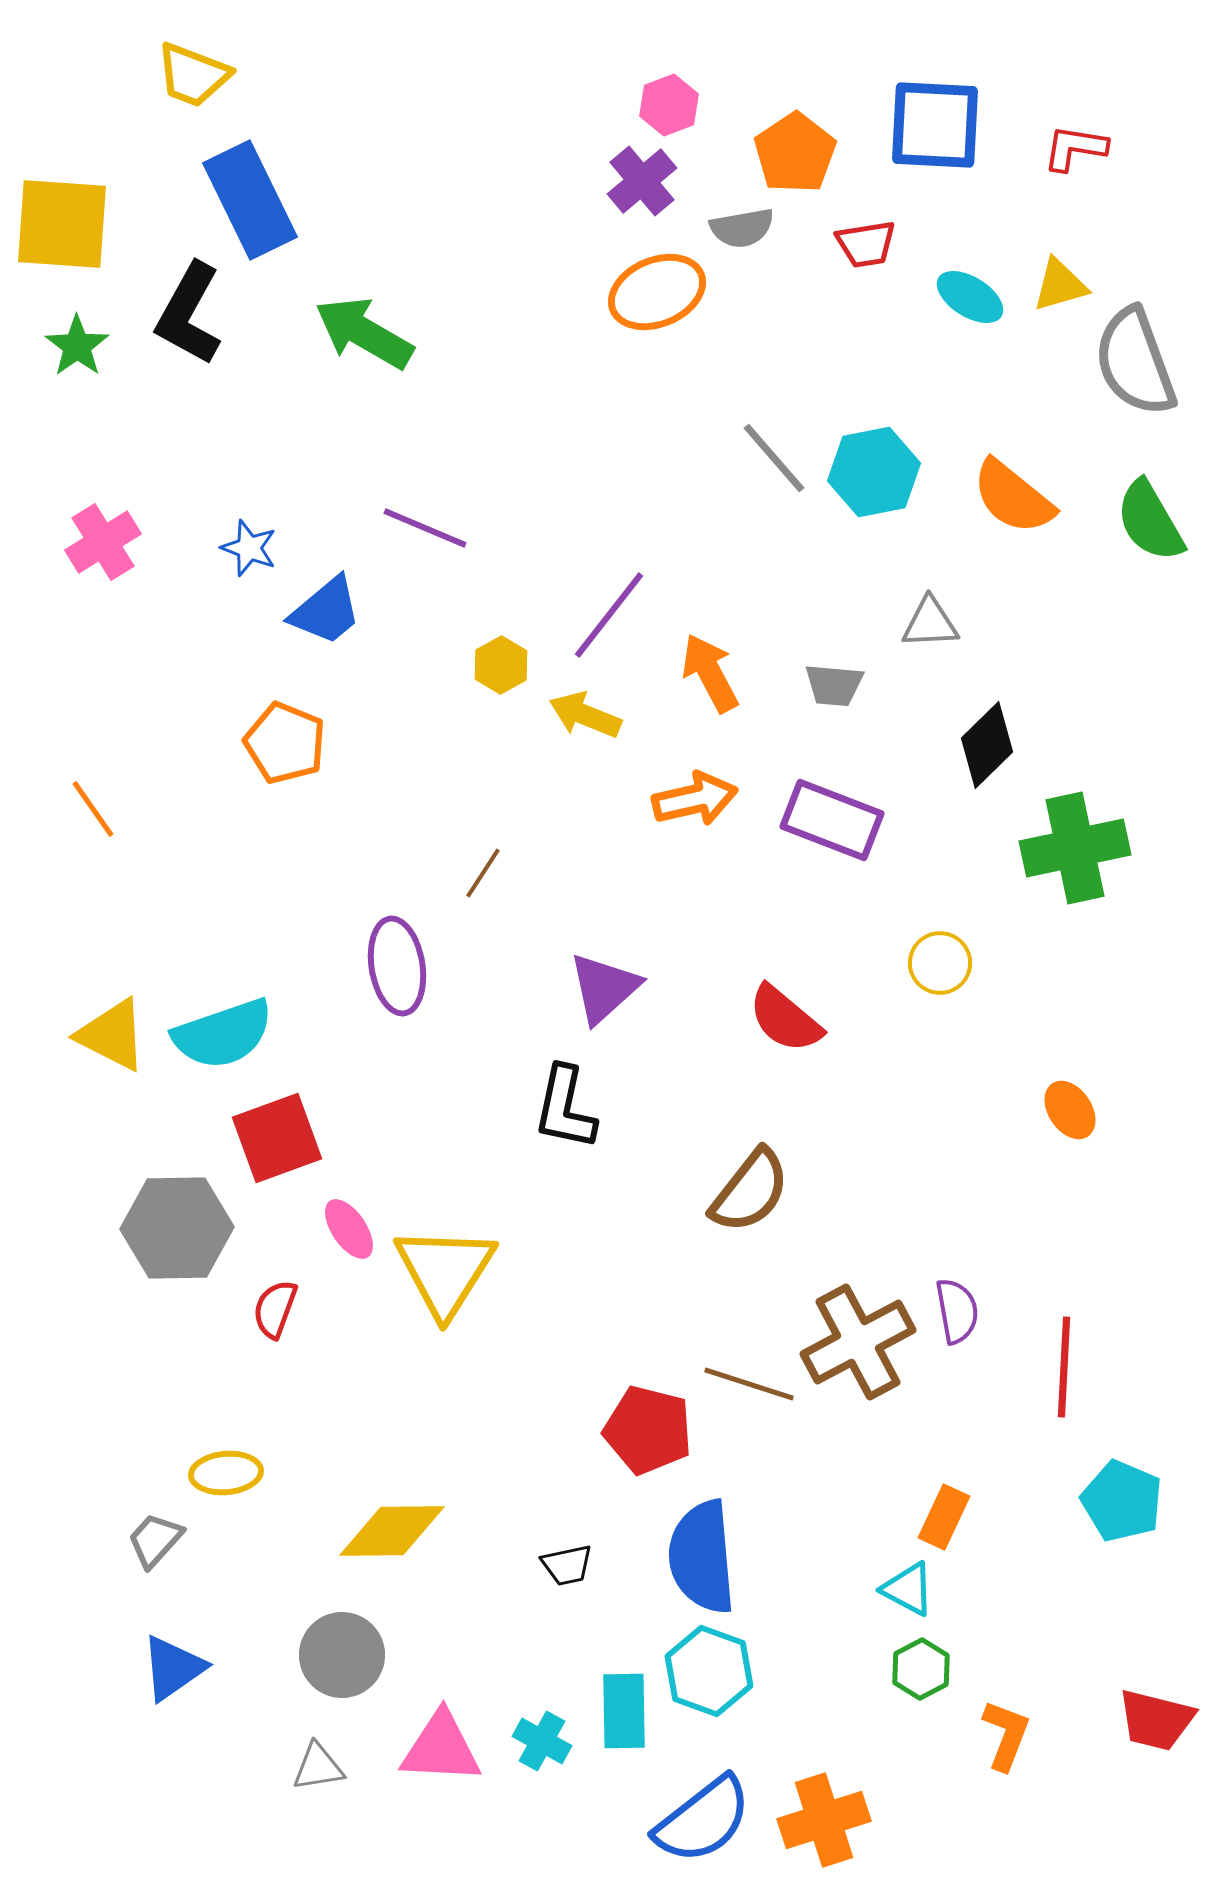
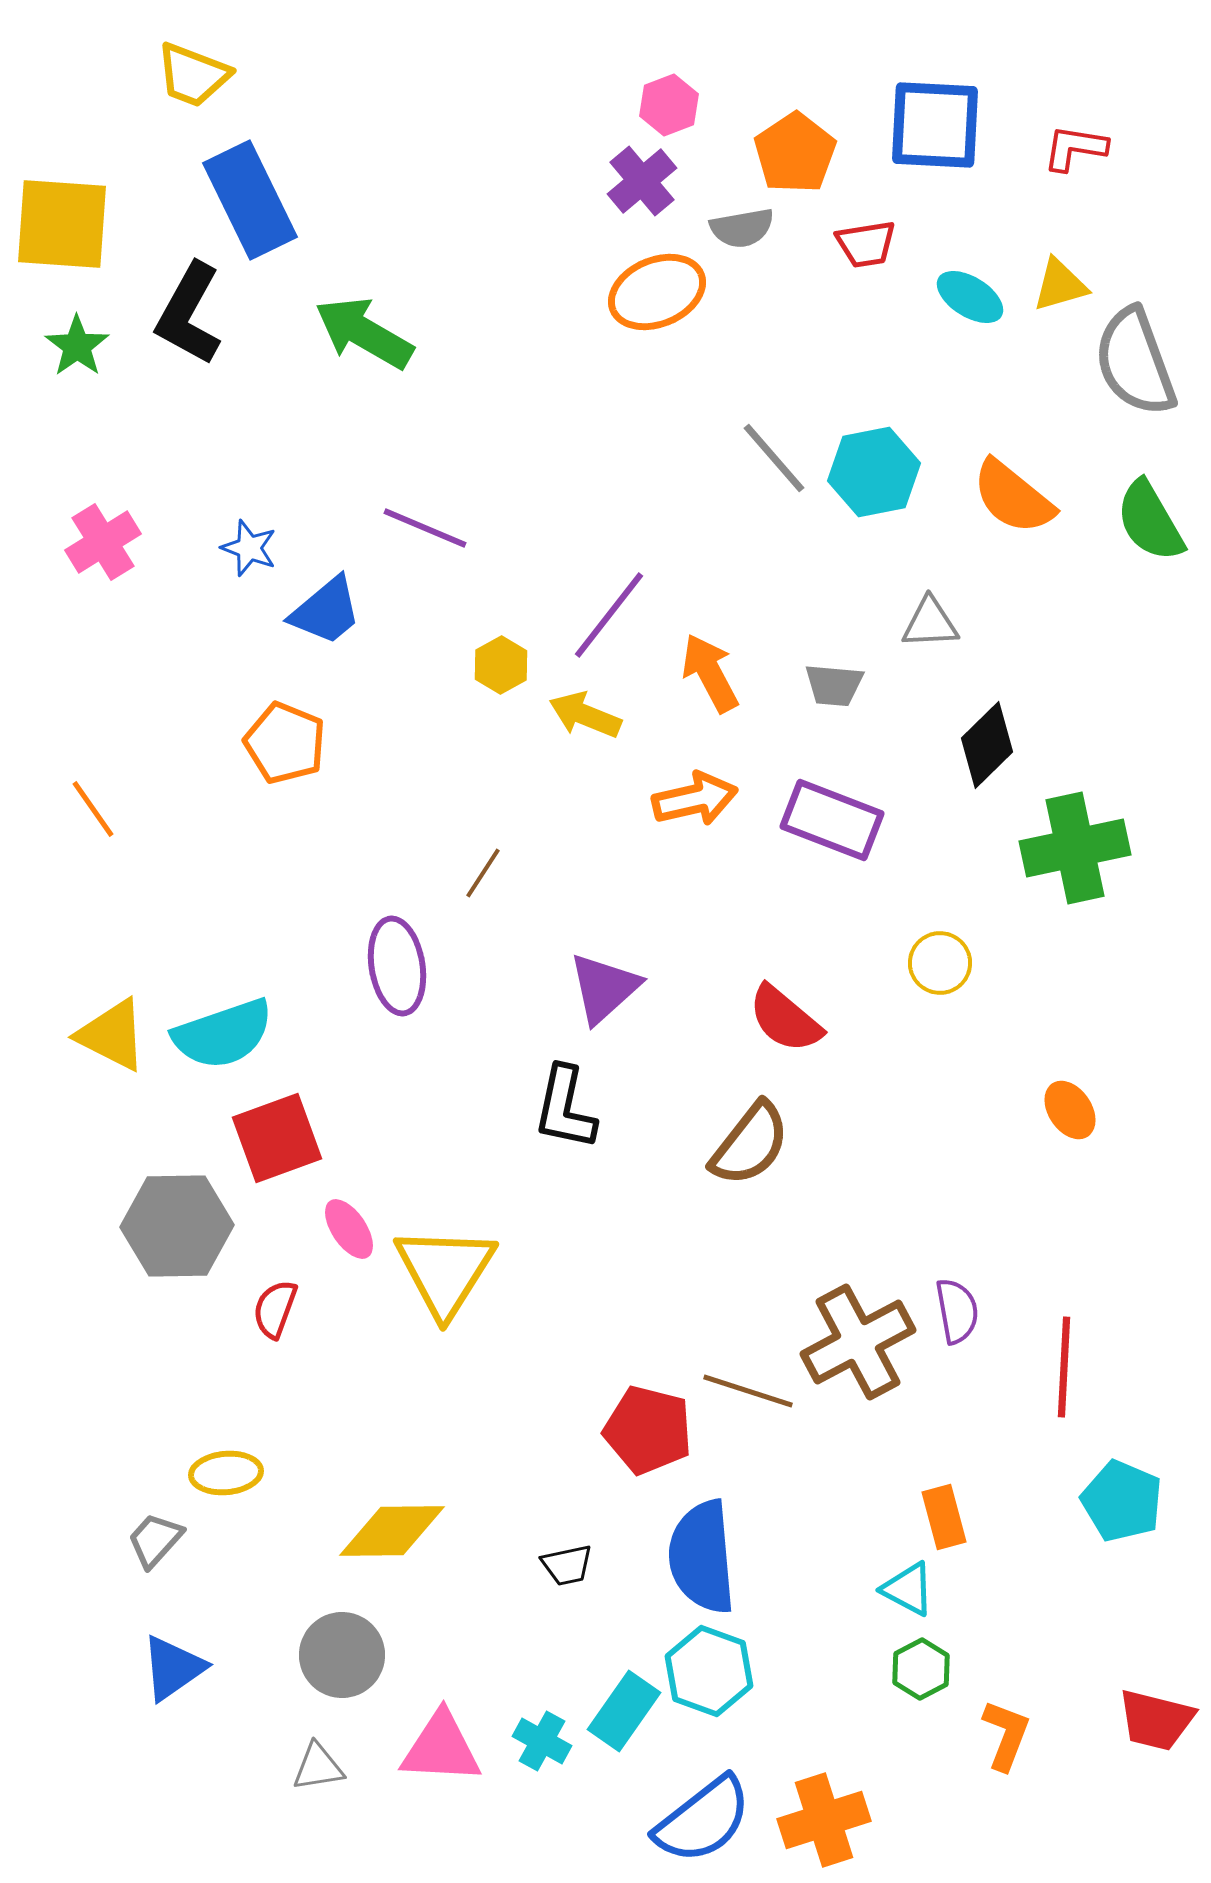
brown semicircle at (750, 1191): moved 47 px up
gray hexagon at (177, 1228): moved 2 px up
brown line at (749, 1384): moved 1 px left, 7 px down
orange rectangle at (944, 1517): rotated 40 degrees counterclockwise
cyan rectangle at (624, 1711): rotated 36 degrees clockwise
